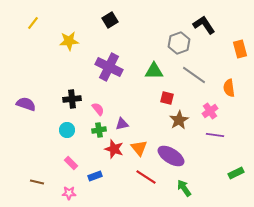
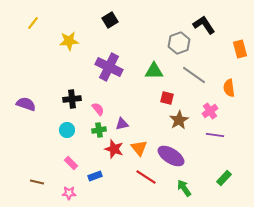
green rectangle: moved 12 px left, 5 px down; rotated 21 degrees counterclockwise
